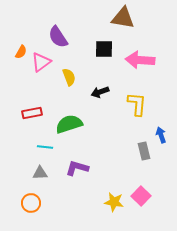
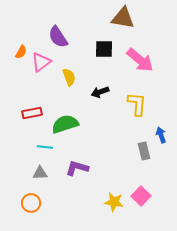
pink arrow: rotated 144 degrees counterclockwise
green semicircle: moved 4 px left
